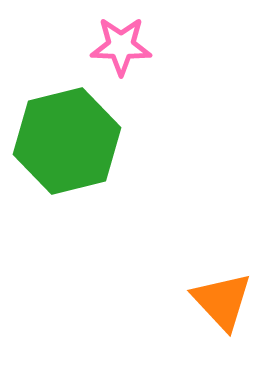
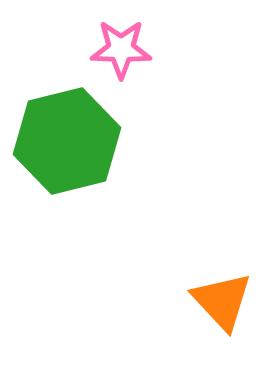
pink star: moved 3 px down
